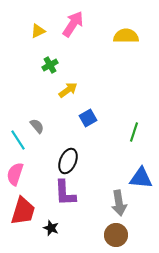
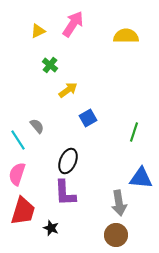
green cross: rotated 21 degrees counterclockwise
pink semicircle: moved 2 px right
